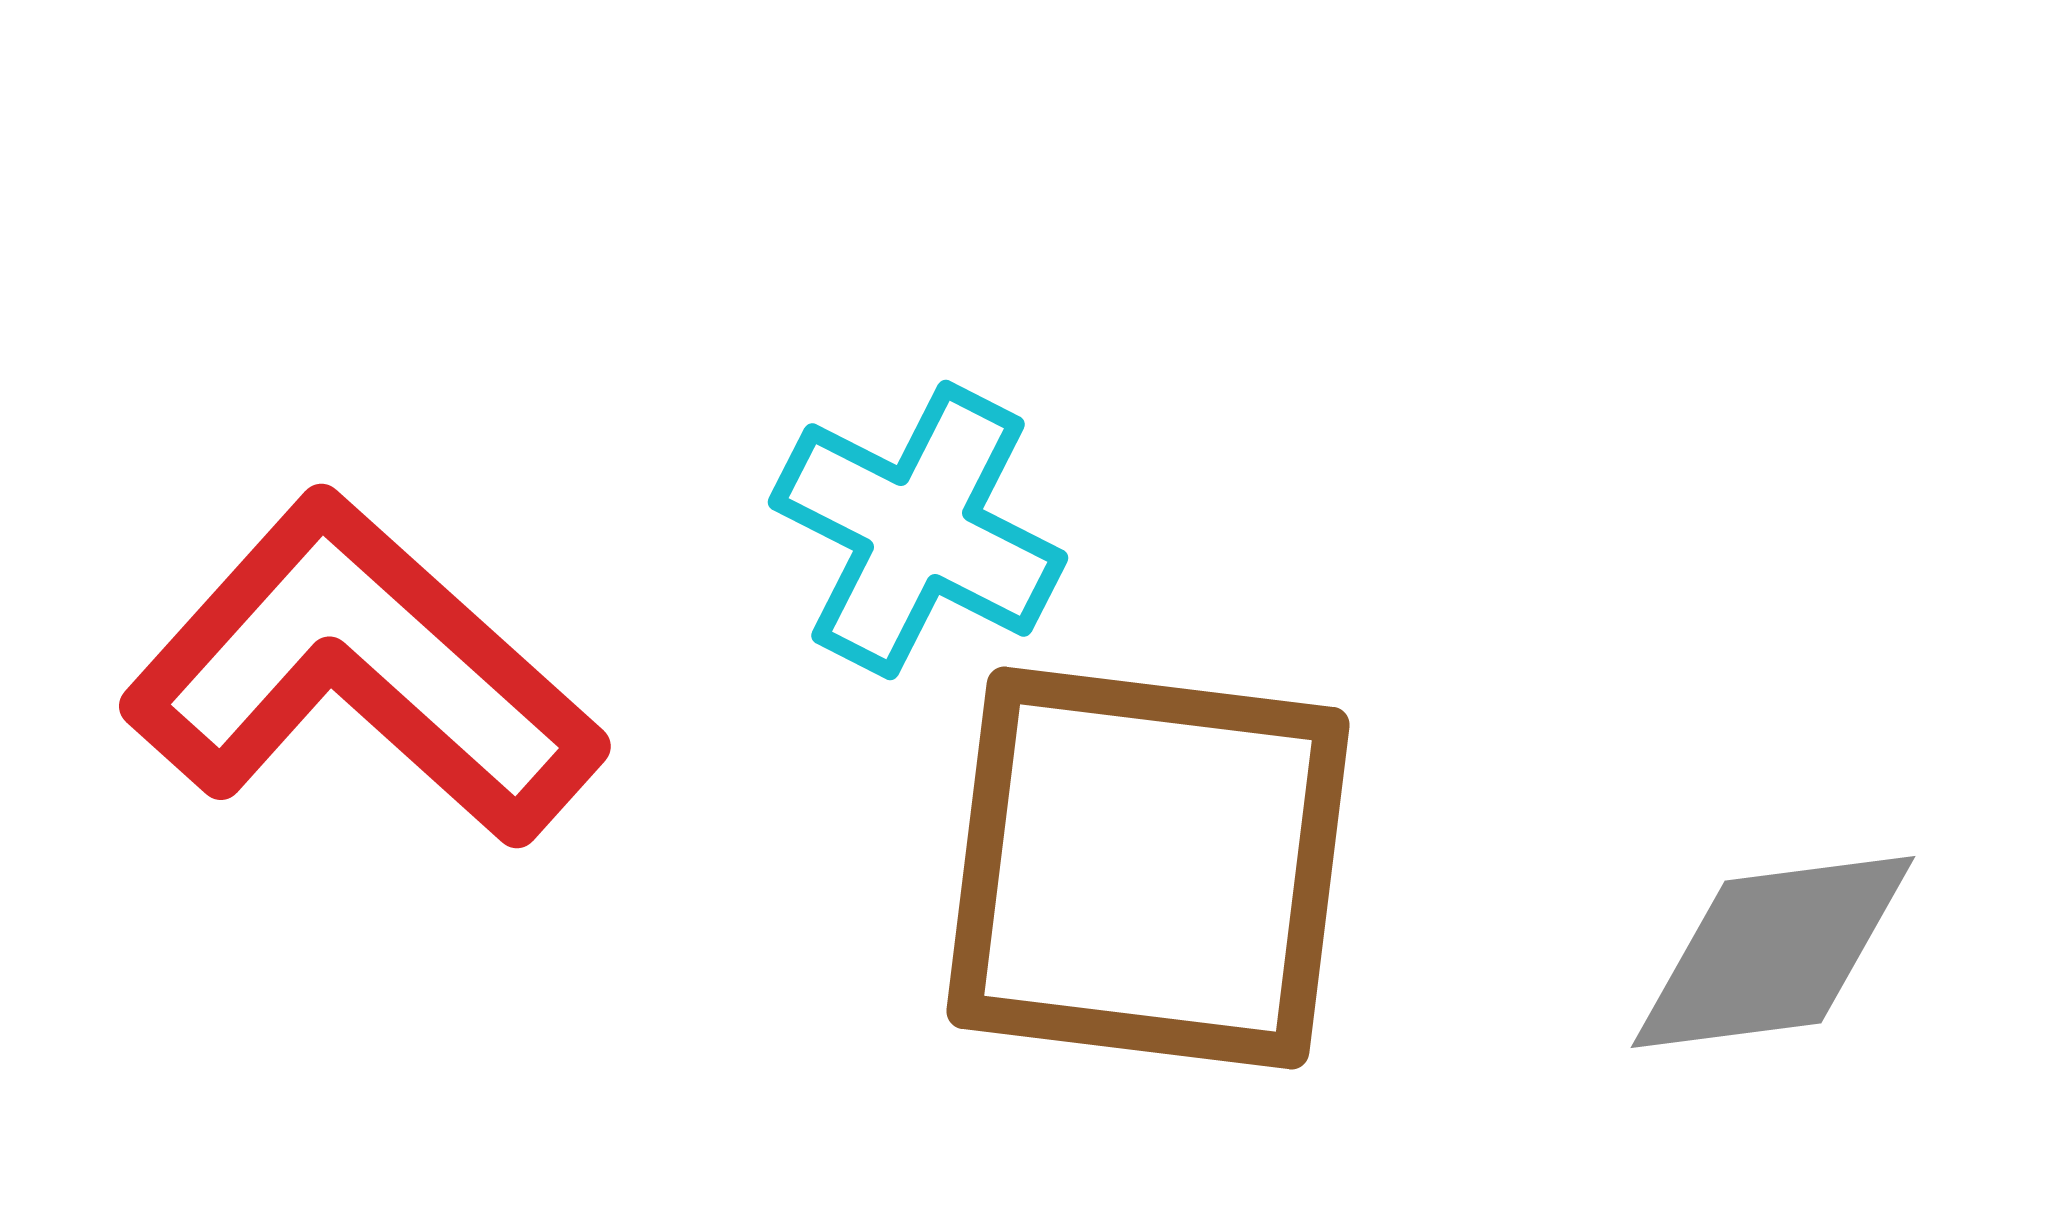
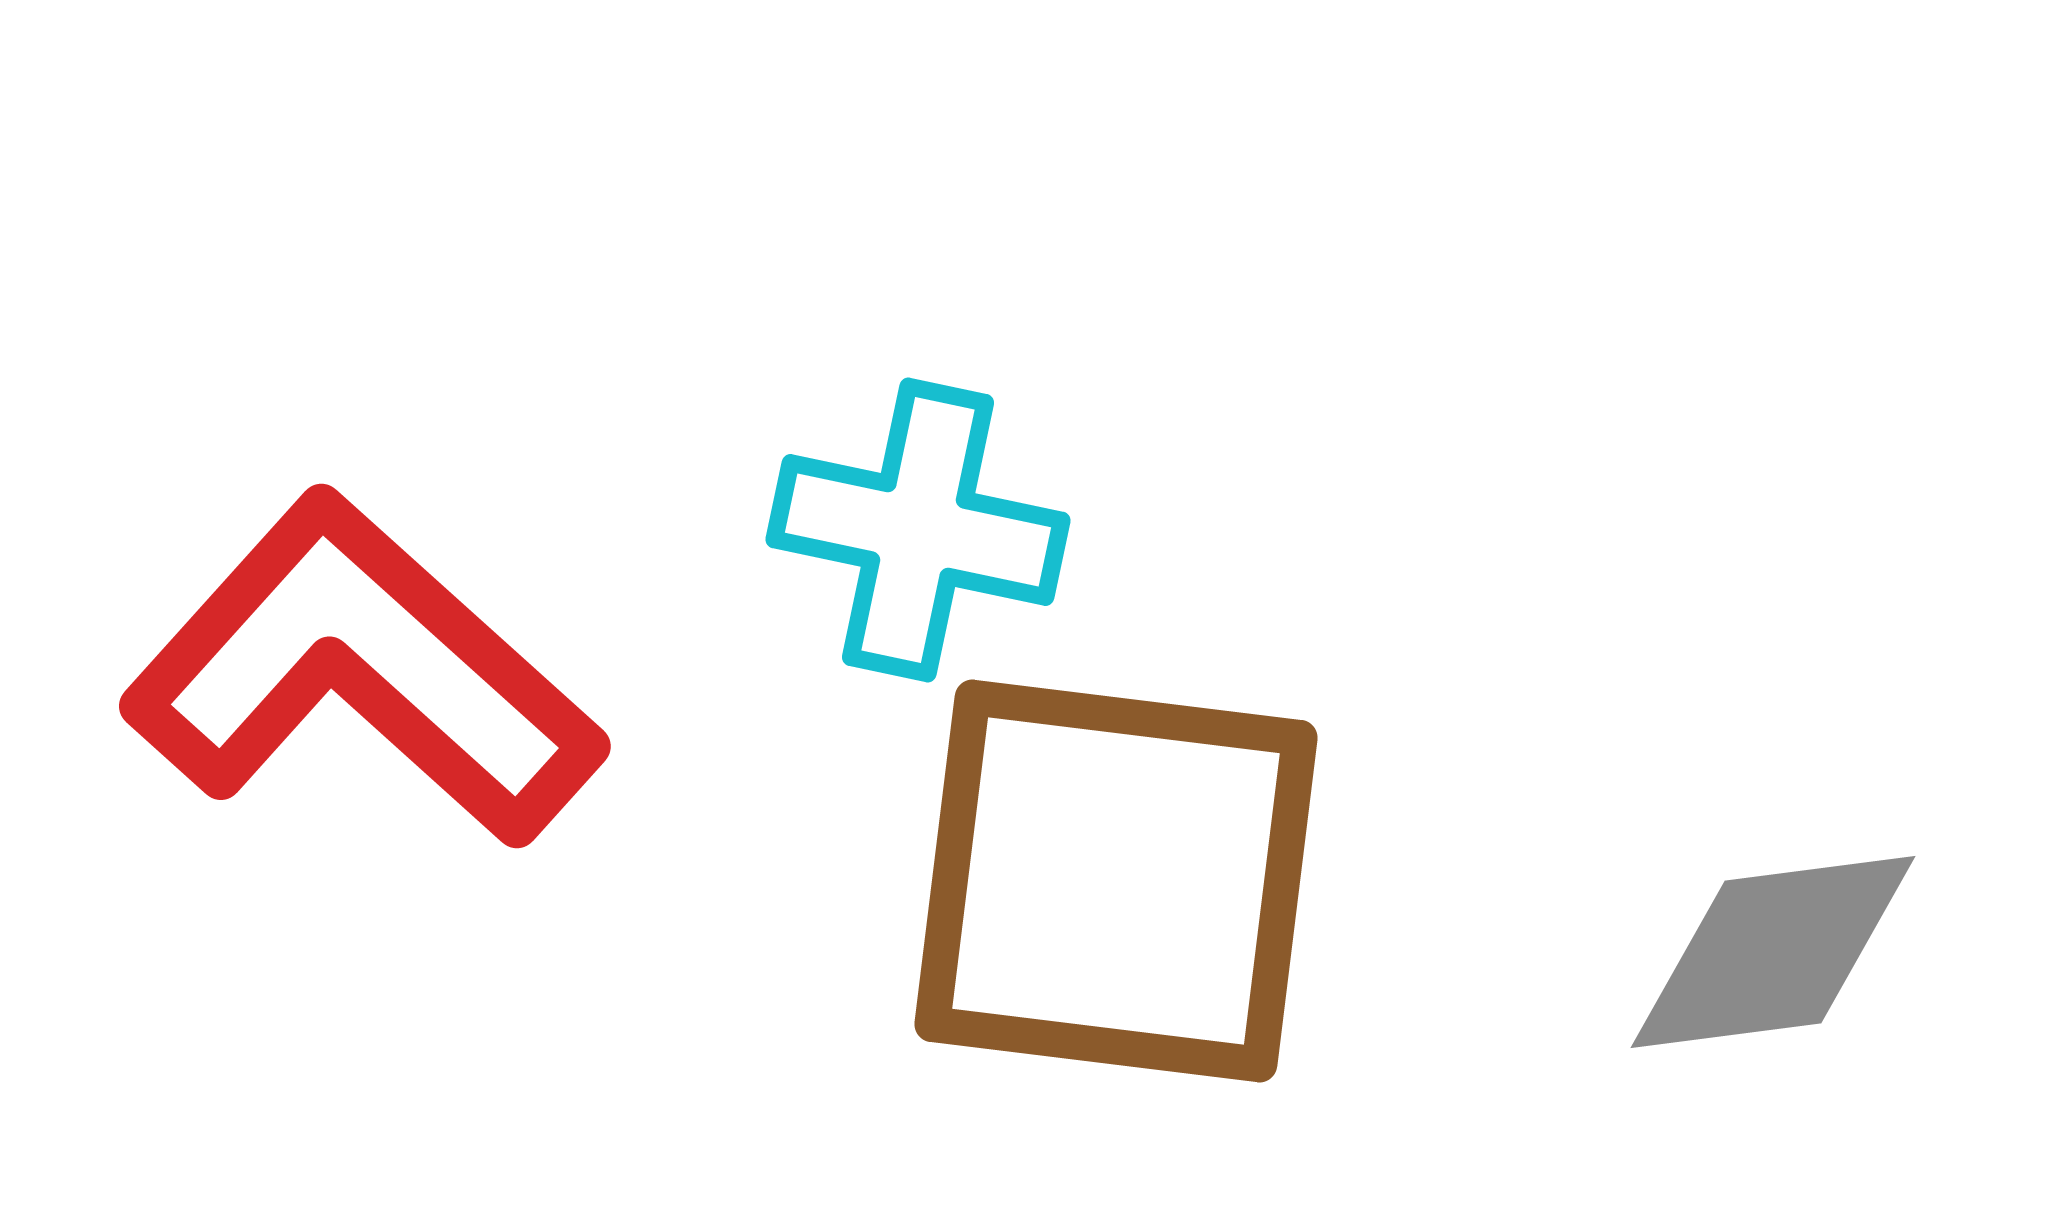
cyan cross: rotated 15 degrees counterclockwise
brown square: moved 32 px left, 13 px down
